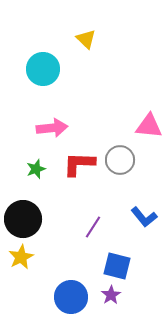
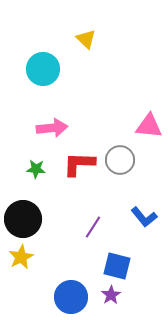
green star: rotated 24 degrees clockwise
